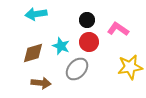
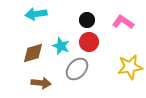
pink L-shape: moved 5 px right, 7 px up
